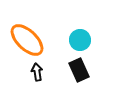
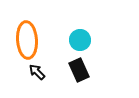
orange ellipse: rotated 42 degrees clockwise
black arrow: rotated 36 degrees counterclockwise
